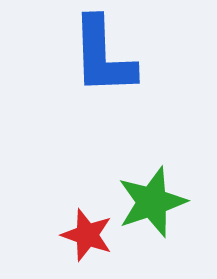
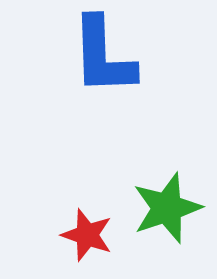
green star: moved 15 px right, 6 px down
